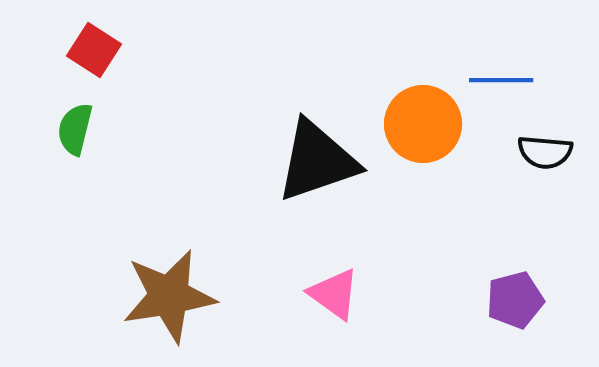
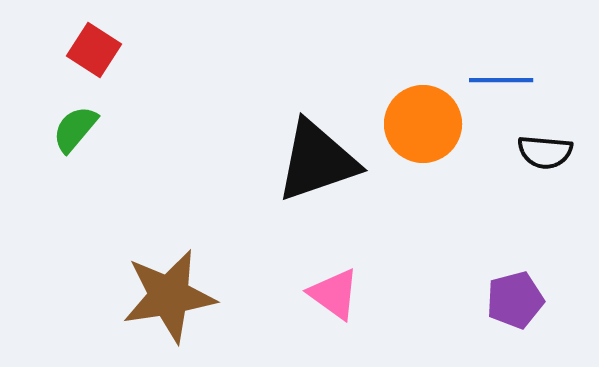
green semicircle: rotated 26 degrees clockwise
